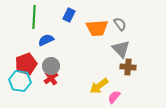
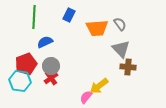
blue semicircle: moved 1 px left, 2 px down
pink semicircle: moved 28 px left
